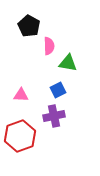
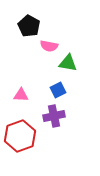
pink semicircle: rotated 102 degrees clockwise
